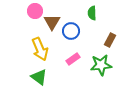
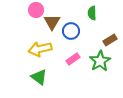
pink circle: moved 1 px right, 1 px up
brown rectangle: rotated 32 degrees clockwise
yellow arrow: rotated 100 degrees clockwise
green star: moved 1 px left, 4 px up; rotated 25 degrees counterclockwise
